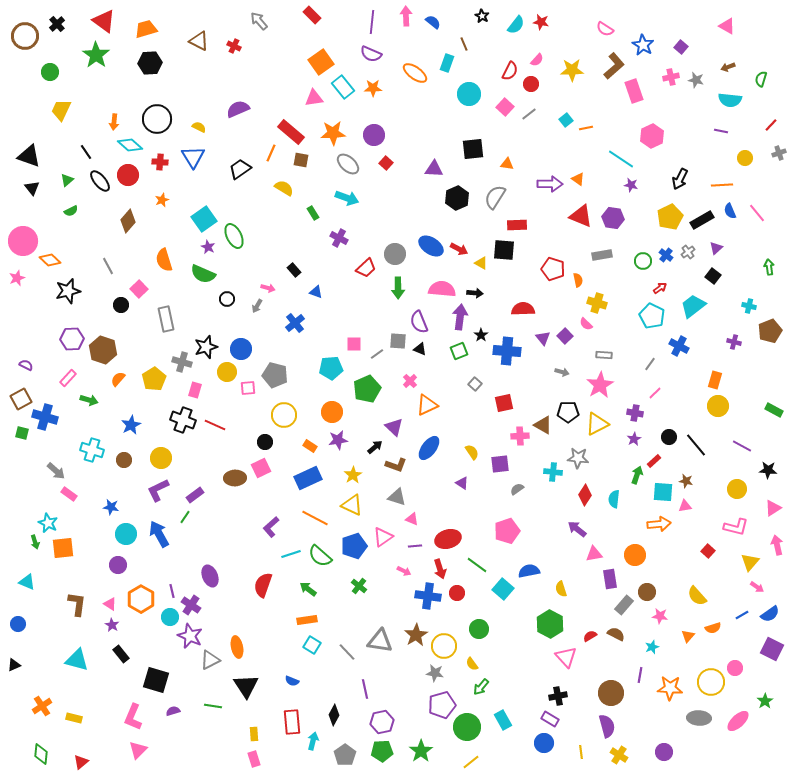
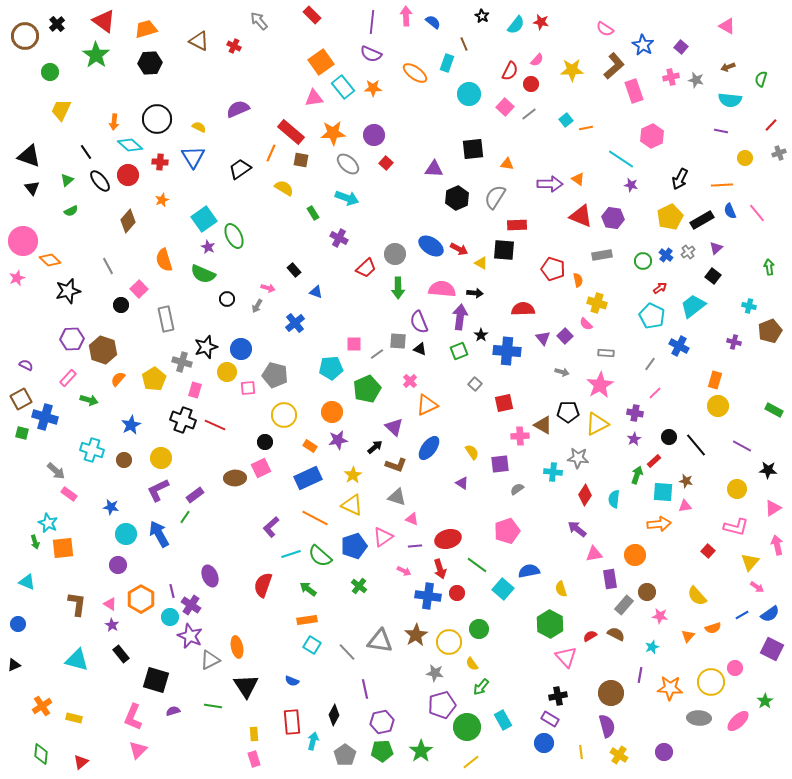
gray rectangle at (604, 355): moved 2 px right, 2 px up
yellow circle at (444, 646): moved 5 px right, 4 px up
